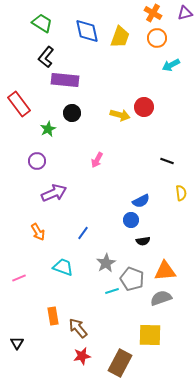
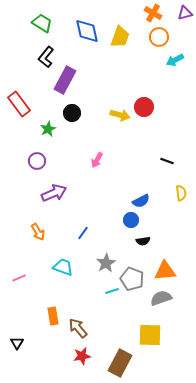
orange circle: moved 2 px right, 1 px up
cyan arrow: moved 4 px right, 5 px up
purple rectangle: rotated 68 degrees counterclockwise
